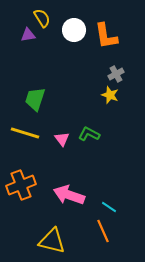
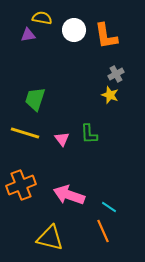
yellow semicircle: rotated 48 degrees counterclockwise
green L-shape: rotated 120 degrees counterclockwise
yellow triangle: moved 2 px left, 3 px up
